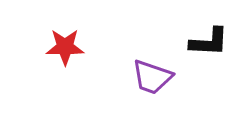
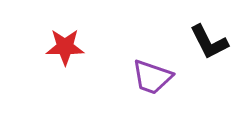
black L-shape: rotated 60 degrees clockwise
